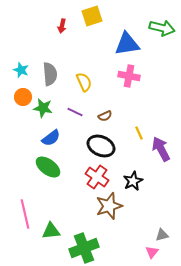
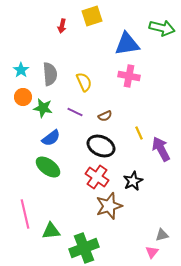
cyan star: rotated 14 degrees clockwise
